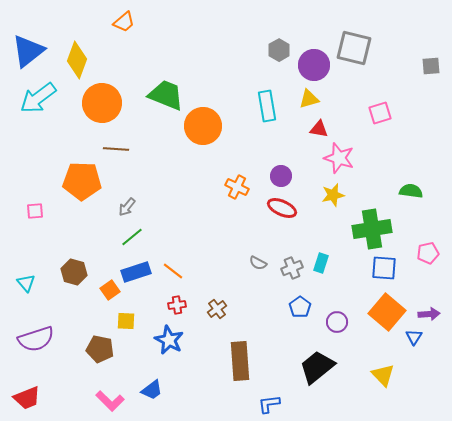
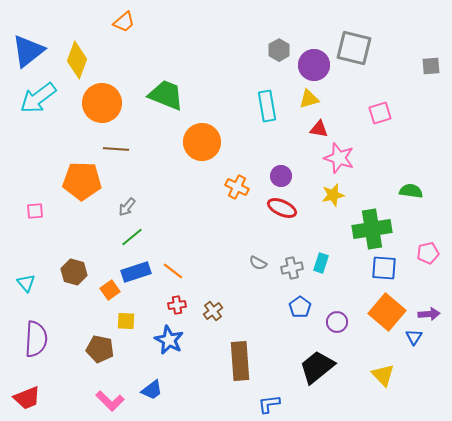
orange circle at (203, 126): moved 1 px left, 16 px down
gray cross at (292, 268): rotated 10 degrees clockwise
brown cross at (217, 309): moved 4 px left, 2 px down
purple semicircle at (36, 339): rotated 69 degrees counterclockwise
